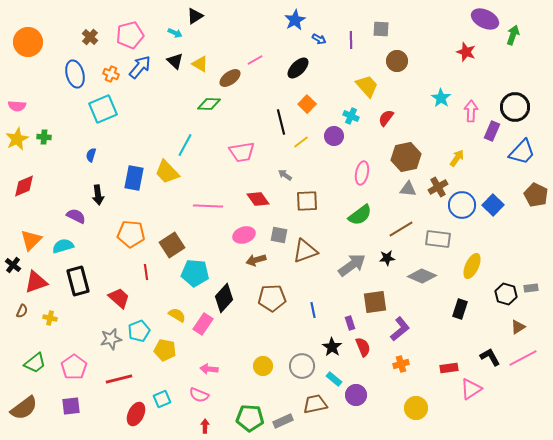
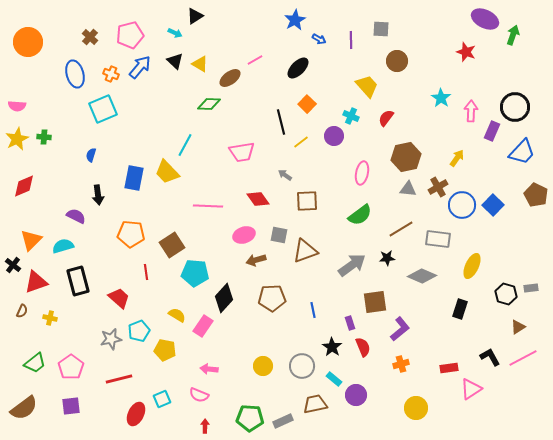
pink rectangle at (203, 324): moved 2 px down
pink pentagon at (74, 367): moved 3 px left
